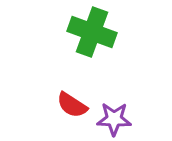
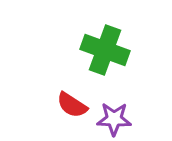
green cross: moved 13 px right, 18 px down
